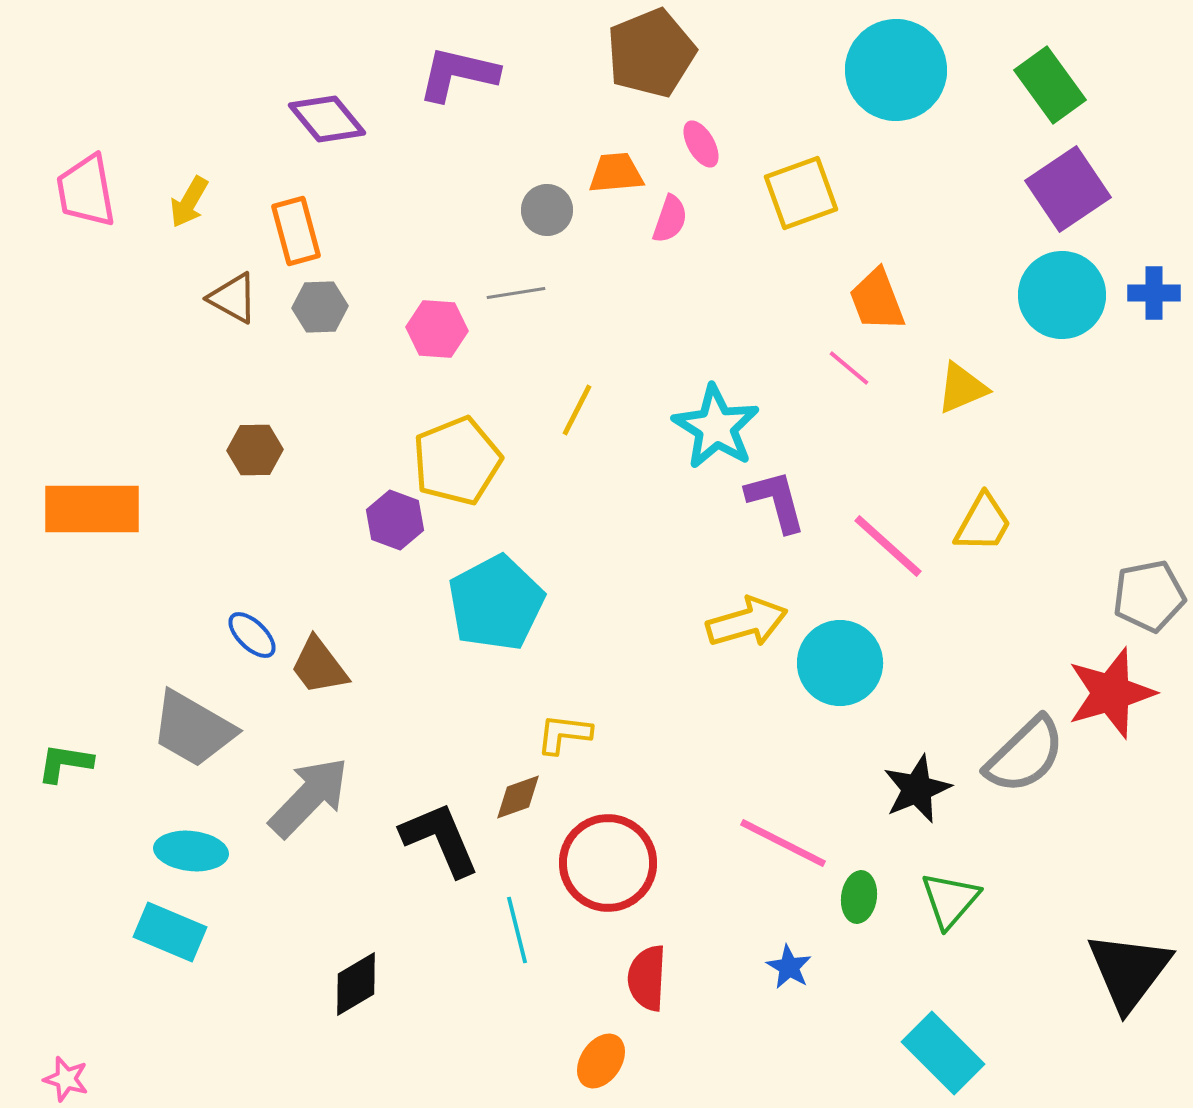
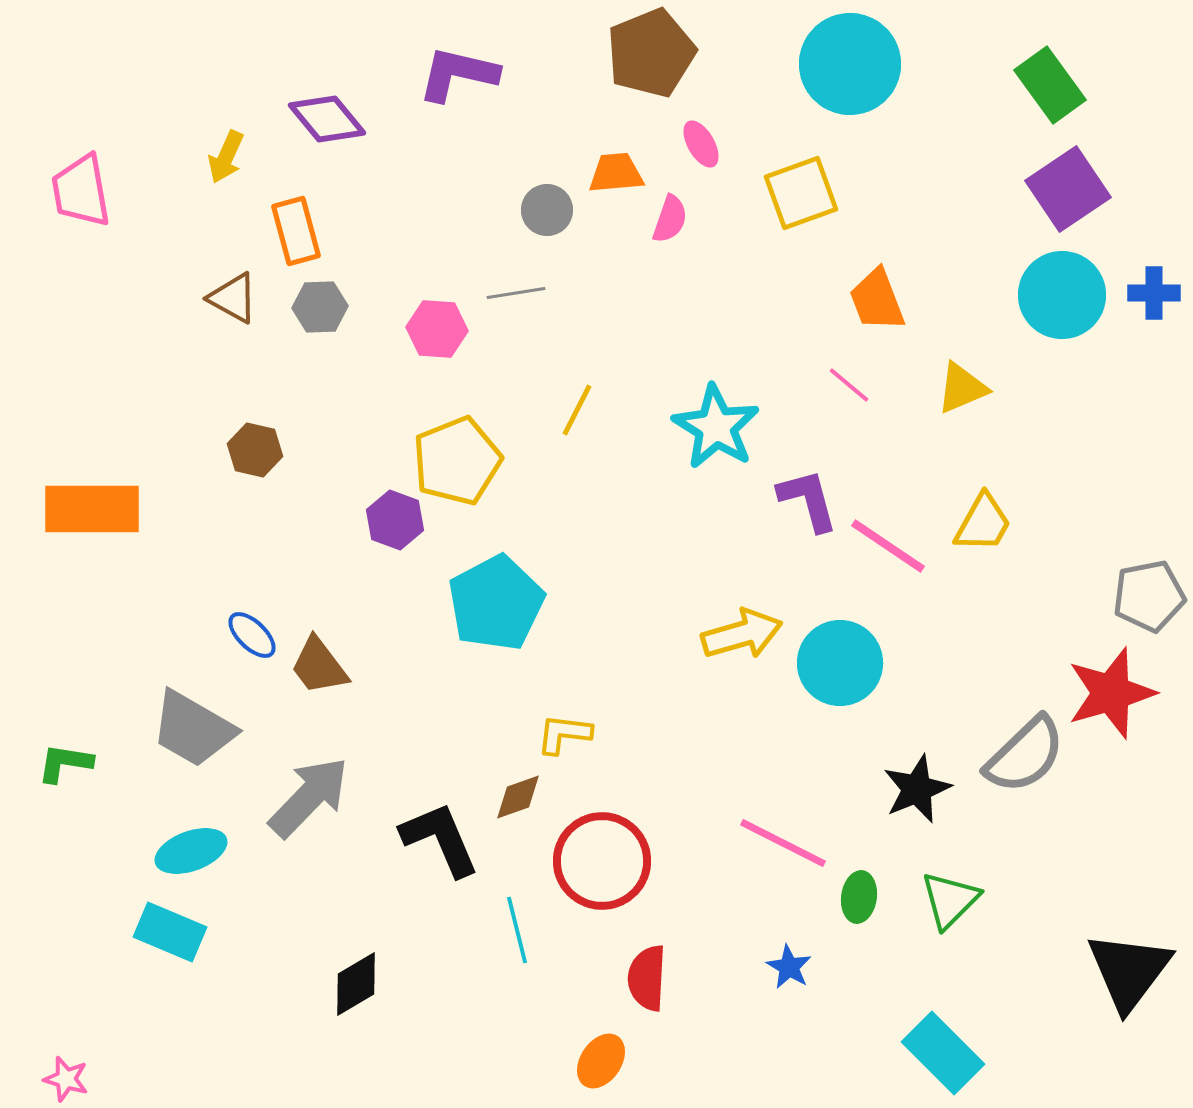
cyan circle at (896, 70): moved 46 px left, 6 px up
pink trapezoid at (86, 191): moved 5 px left
yellow arrow at (189, 202): moved 37 px right, 45 px up; rotated 6 degrees counterclockwise
pink line at (849, 368): moved 17 px down
brown hexagon at (255, 450): rotated 14 degrees clockwise
purple L-shape at (776, 501): moved 32 px right, 1 px up
pink line at (888, 546): rotated 8 degrees counterclockwise
yellow arrow at (747, 622): moved 5 px left, 12 px down
cyan ellipse at (191, 851): rotated 26 degrees counterclockwise
red circle at (608, 863): moved 6 px left, 2 px up
green triangle at (950, 900): rotated 4 degrees clockwise
